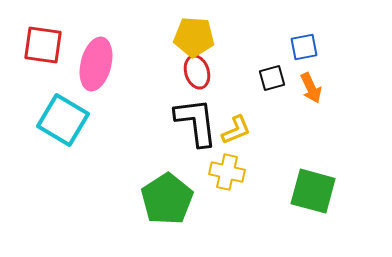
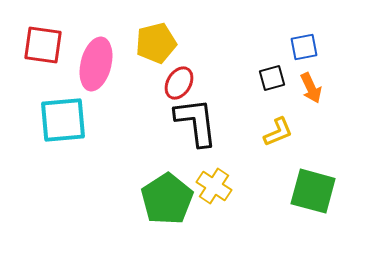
yellow pentagon: moved 38 px left, 6 px down; rotated 18 degrees counterclockwise
red ellipse: moved 18 px left, 11 px down; rotated 48 degrees clockwise
cyan square: rotated 36 degrees counterclockwise
yellow L-shape: moved 42 px right, 2 px down
yellow cross: moved 13 px left, 14 px down; rotated 20 degrees clockwise
